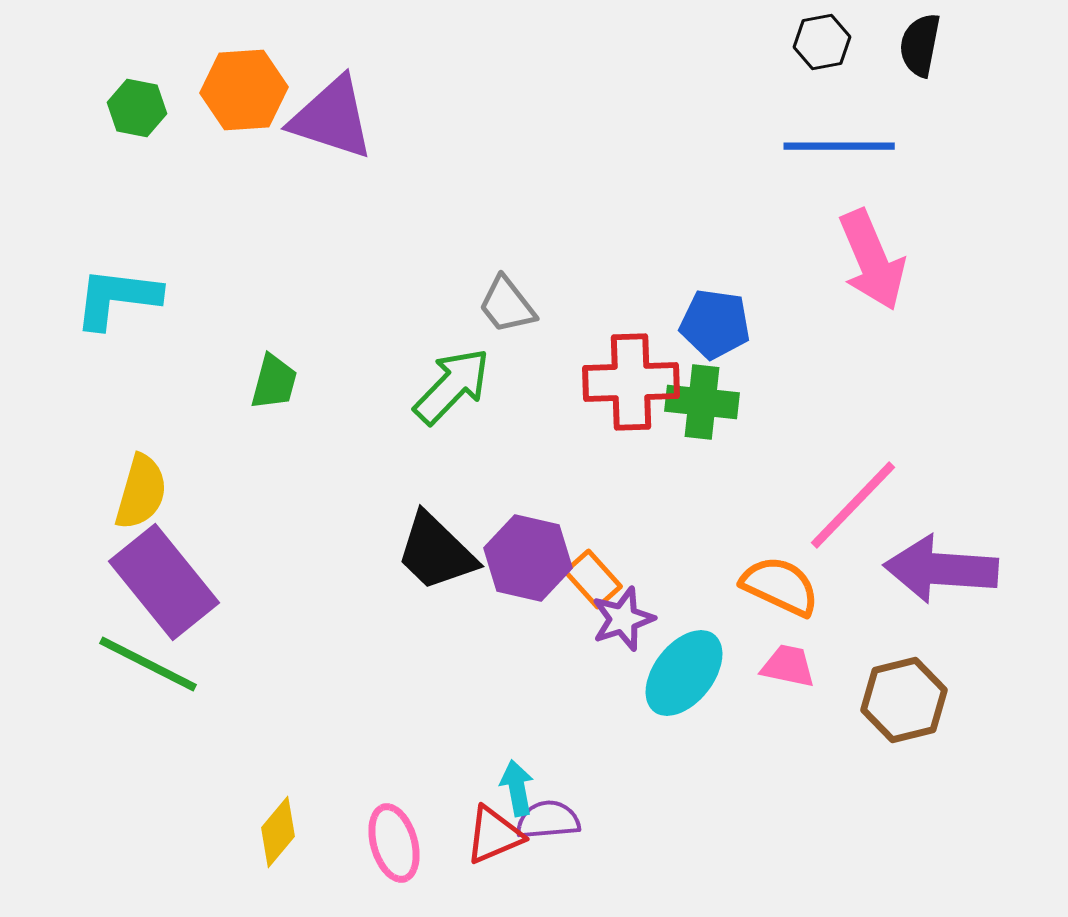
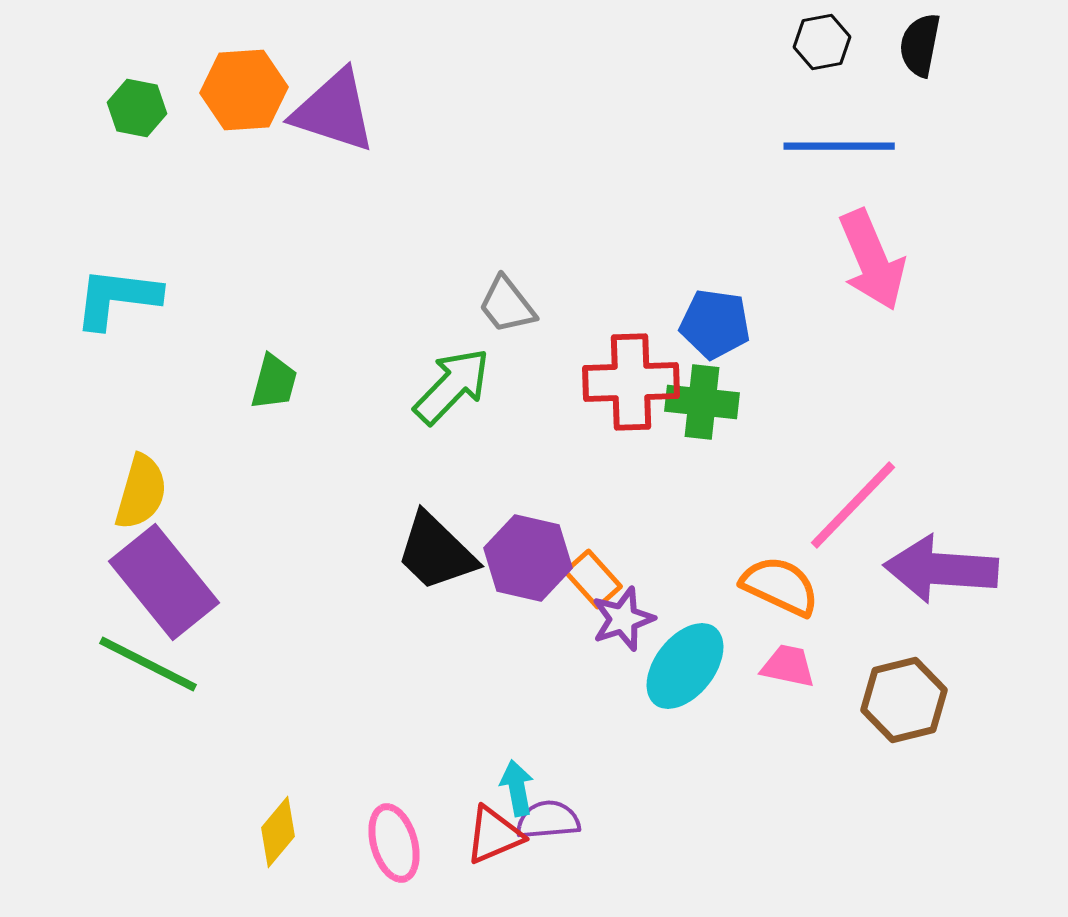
purple triangle: moved 2 px right, 7 px up
cyan ellipse: moved 1 px right, 7 px up
